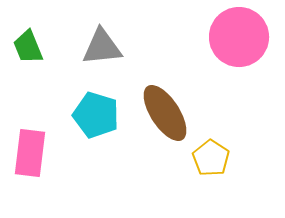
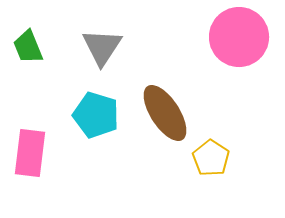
gray triangle: rotated 51 degrees counterclockwise
